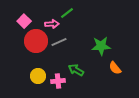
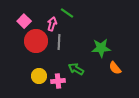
green line: rotated 72 degrees clockwise
pink arrow: rotated 72 degrees counterclockwise
gray line: rotated 63 degrees counterclockwise
green star: moved 2 px down
green arrow: moved 1 px up
yellow circle: moved 1 px right
